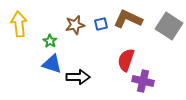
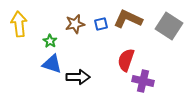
brown star: moved 1 px up
